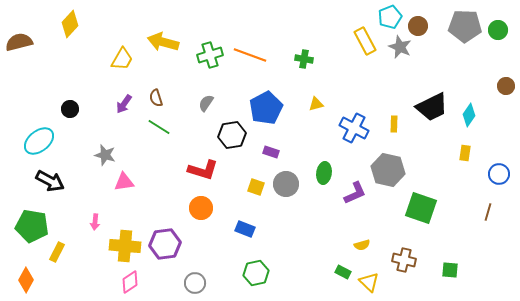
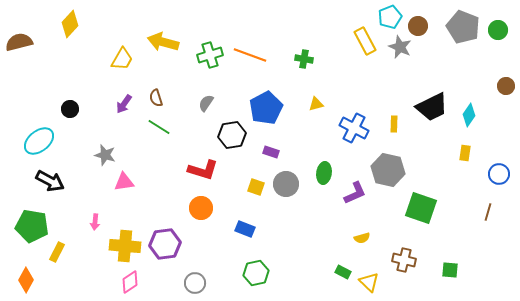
gray pentagon at (465, 26): moved 2 px left, 1 px down; rotated 20 degrees clockwise
yellow semicircle at (362, 245): moved 7 px up
